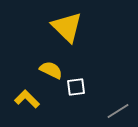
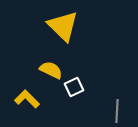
yellow triangle: moved 4 px left, 1 px up
white square: moved 2 px left; rotated 18 degrees counterclockwise
gray line: moved 1 px left; rotated 55 degrees counterclockwise
